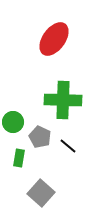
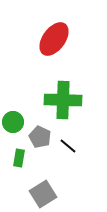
gray square: moved 2 px right, 1 px down; rotated 16 degrees clockwise
